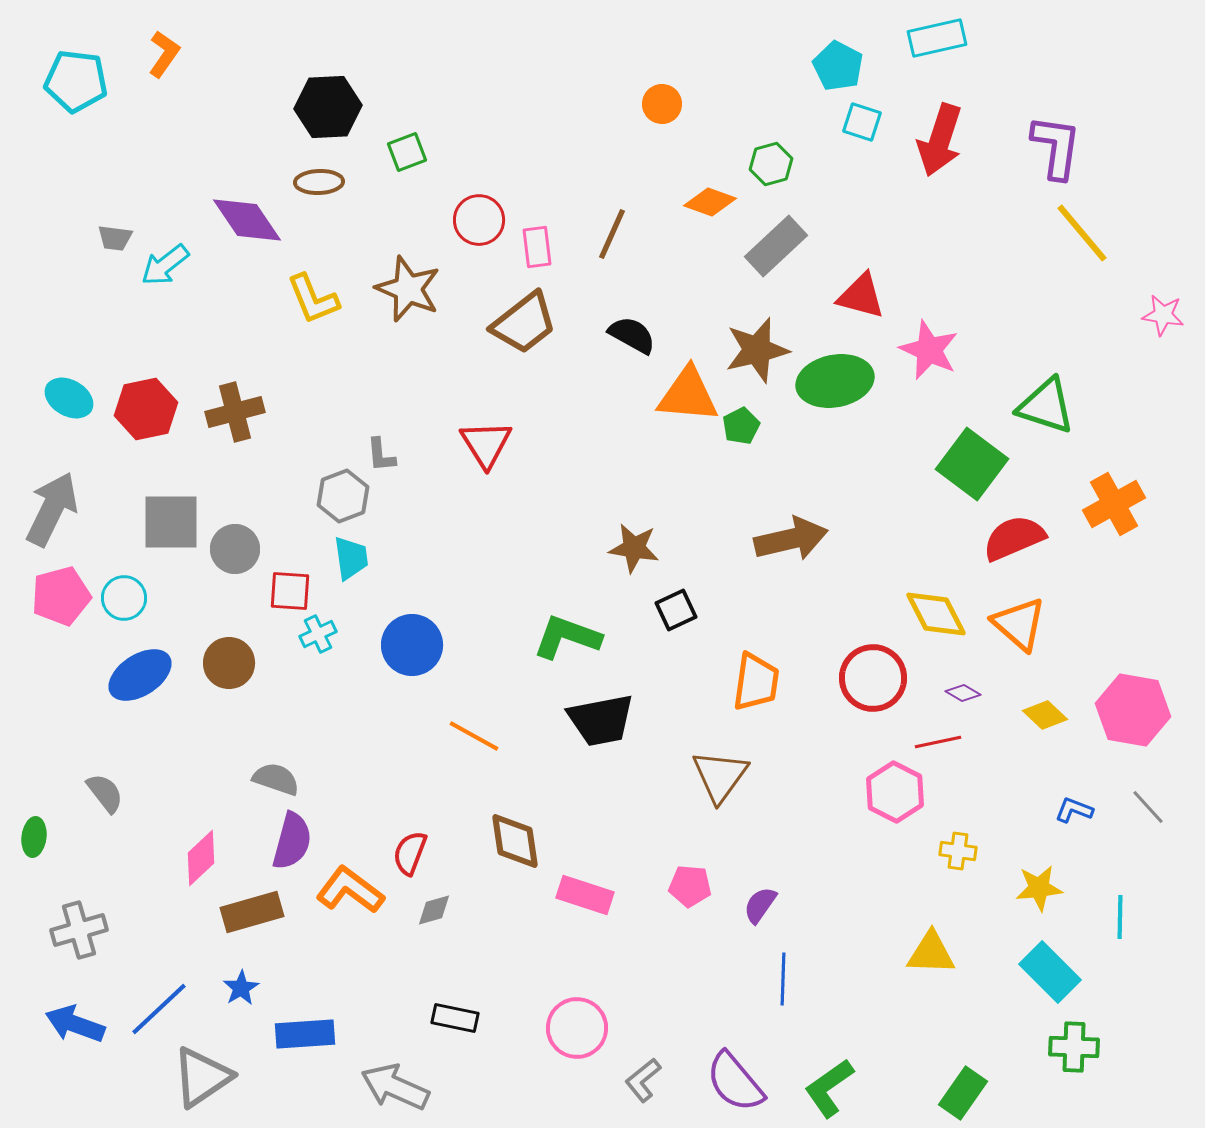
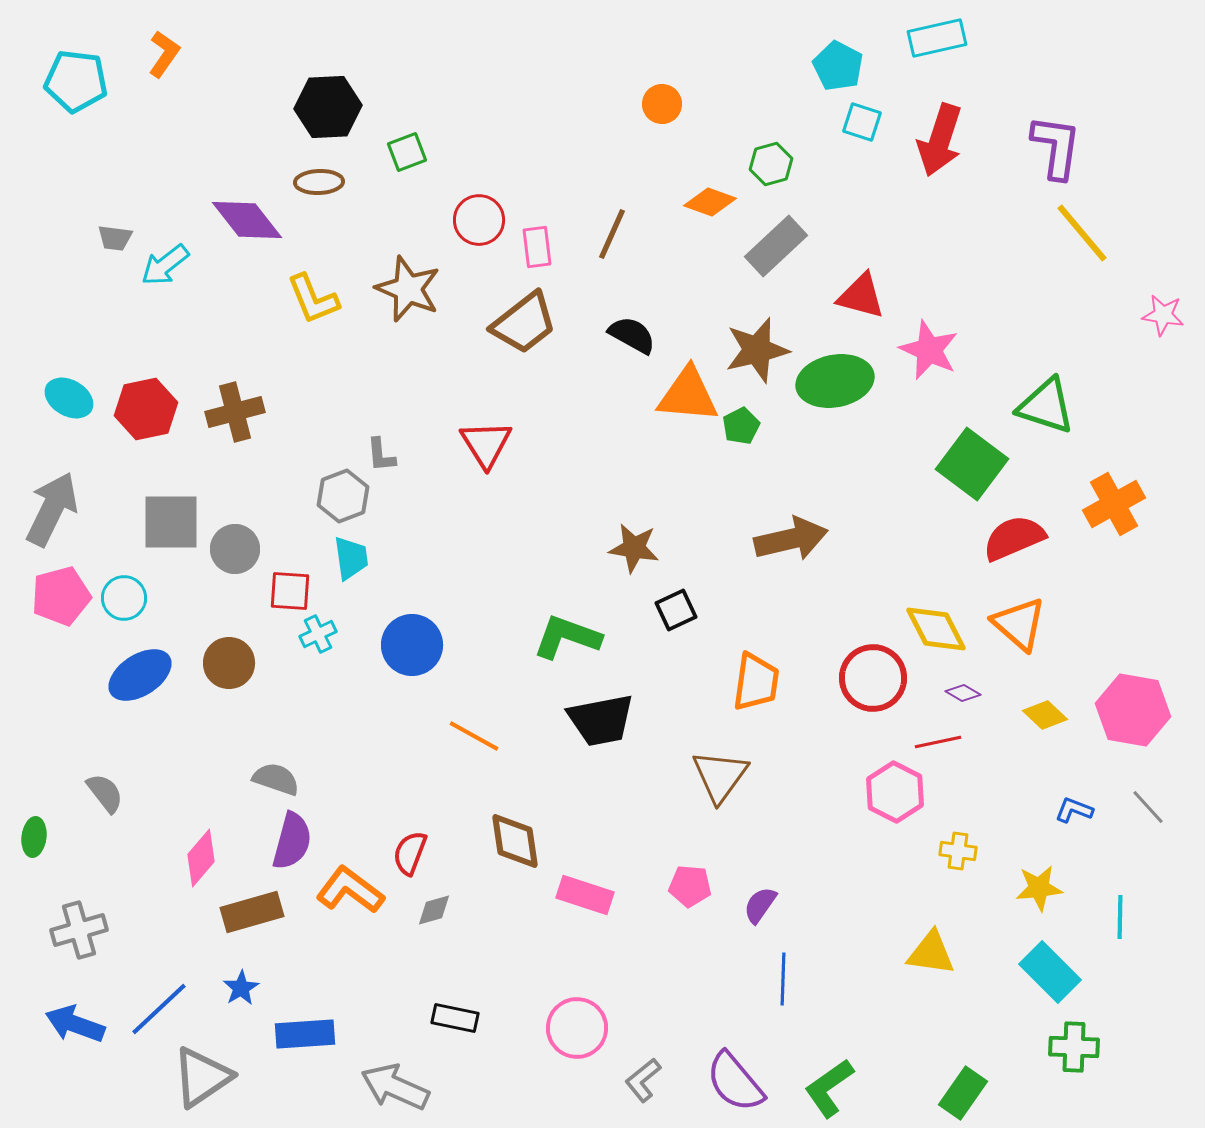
purple diamond at (247, 220): rotated 4 degrees counterclockwise
yellow diamond at (936, 614): moved 15 px down
pink diamond at (201, 858): rotated 6 degrees counterclockwise
yellow triangle at (931, 953): rotated 6 degrees clockwise
